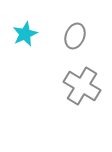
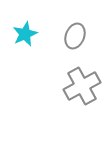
gray cross: rotated 30 degrees clockwise
